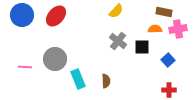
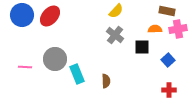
brown rectangle: moved 3 px right, 1 px up
red ellipse: moved 6 px left
gray cross: moved 3 px left, 6 px up
cyan rectangle: moved 1 px left, 5 px up
